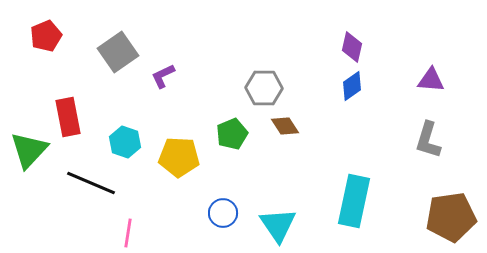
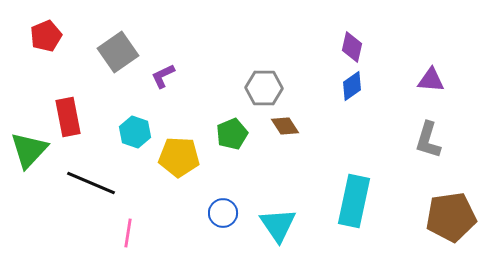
cyan hexagon: moved 10 px right, 10 px up
